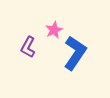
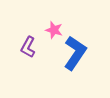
pink star: rotated 30 degrees counterclockwise
